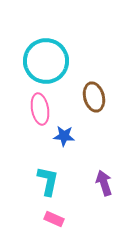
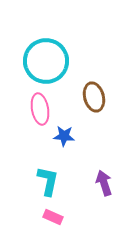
pink rectangle: moved 1 px left, 2 px up
